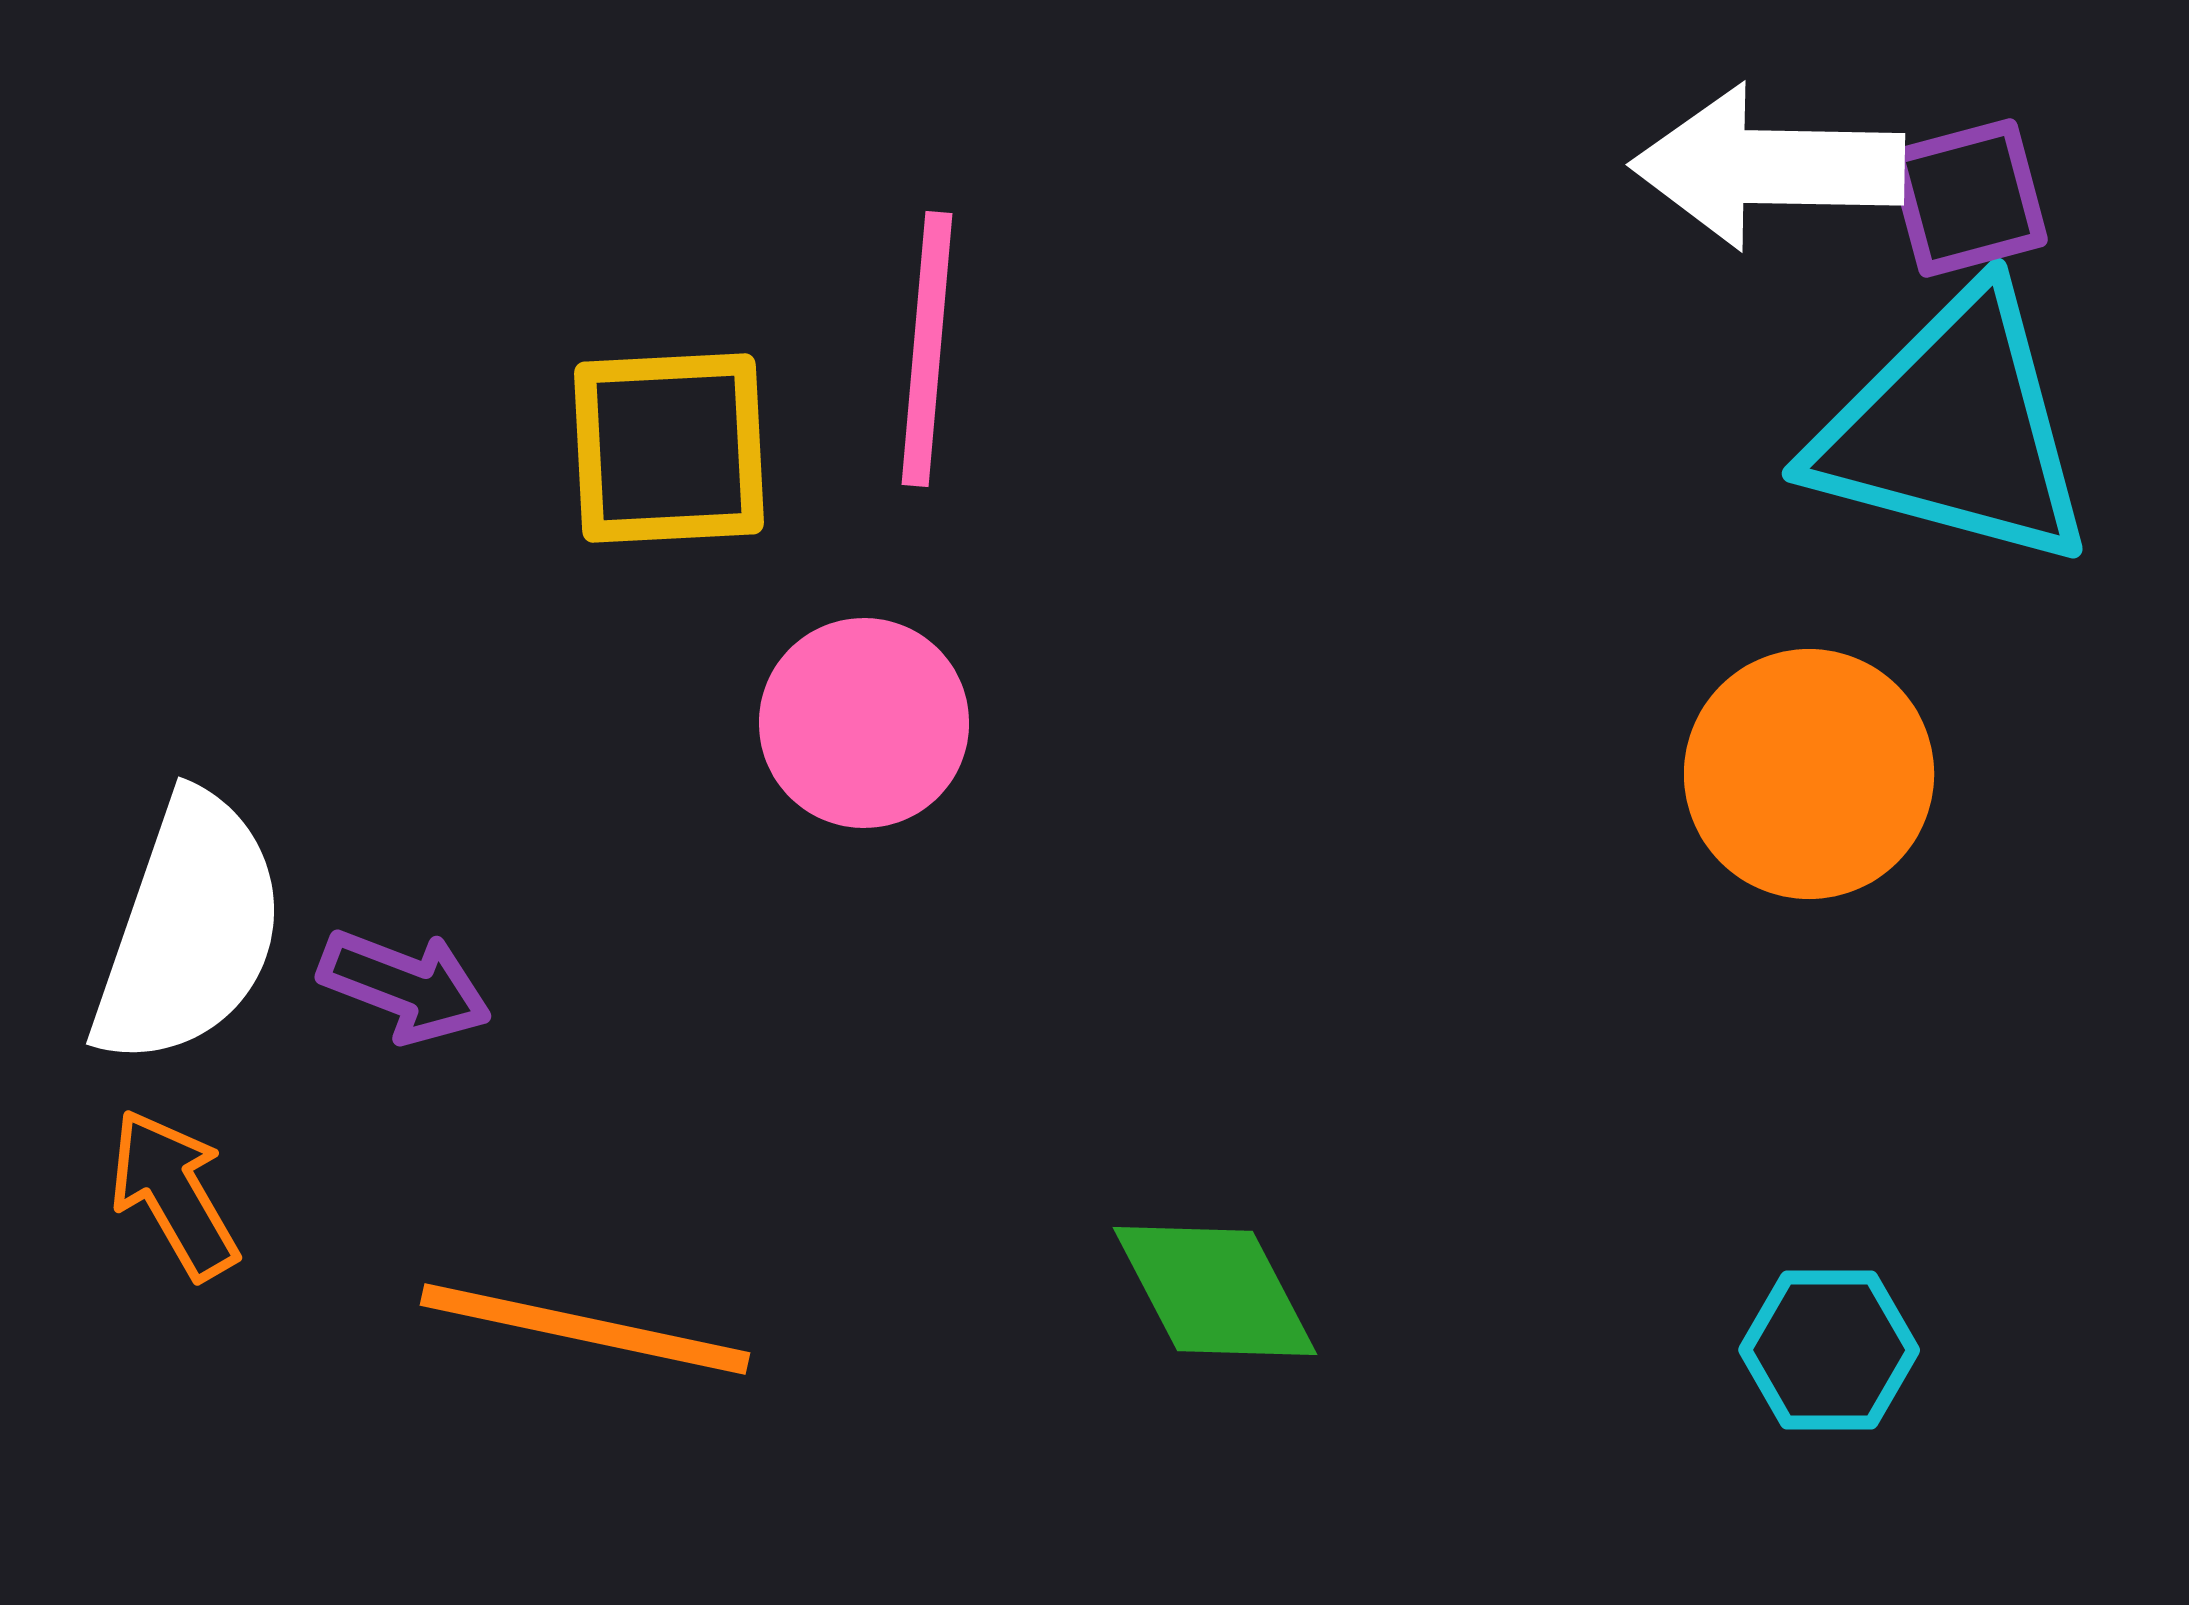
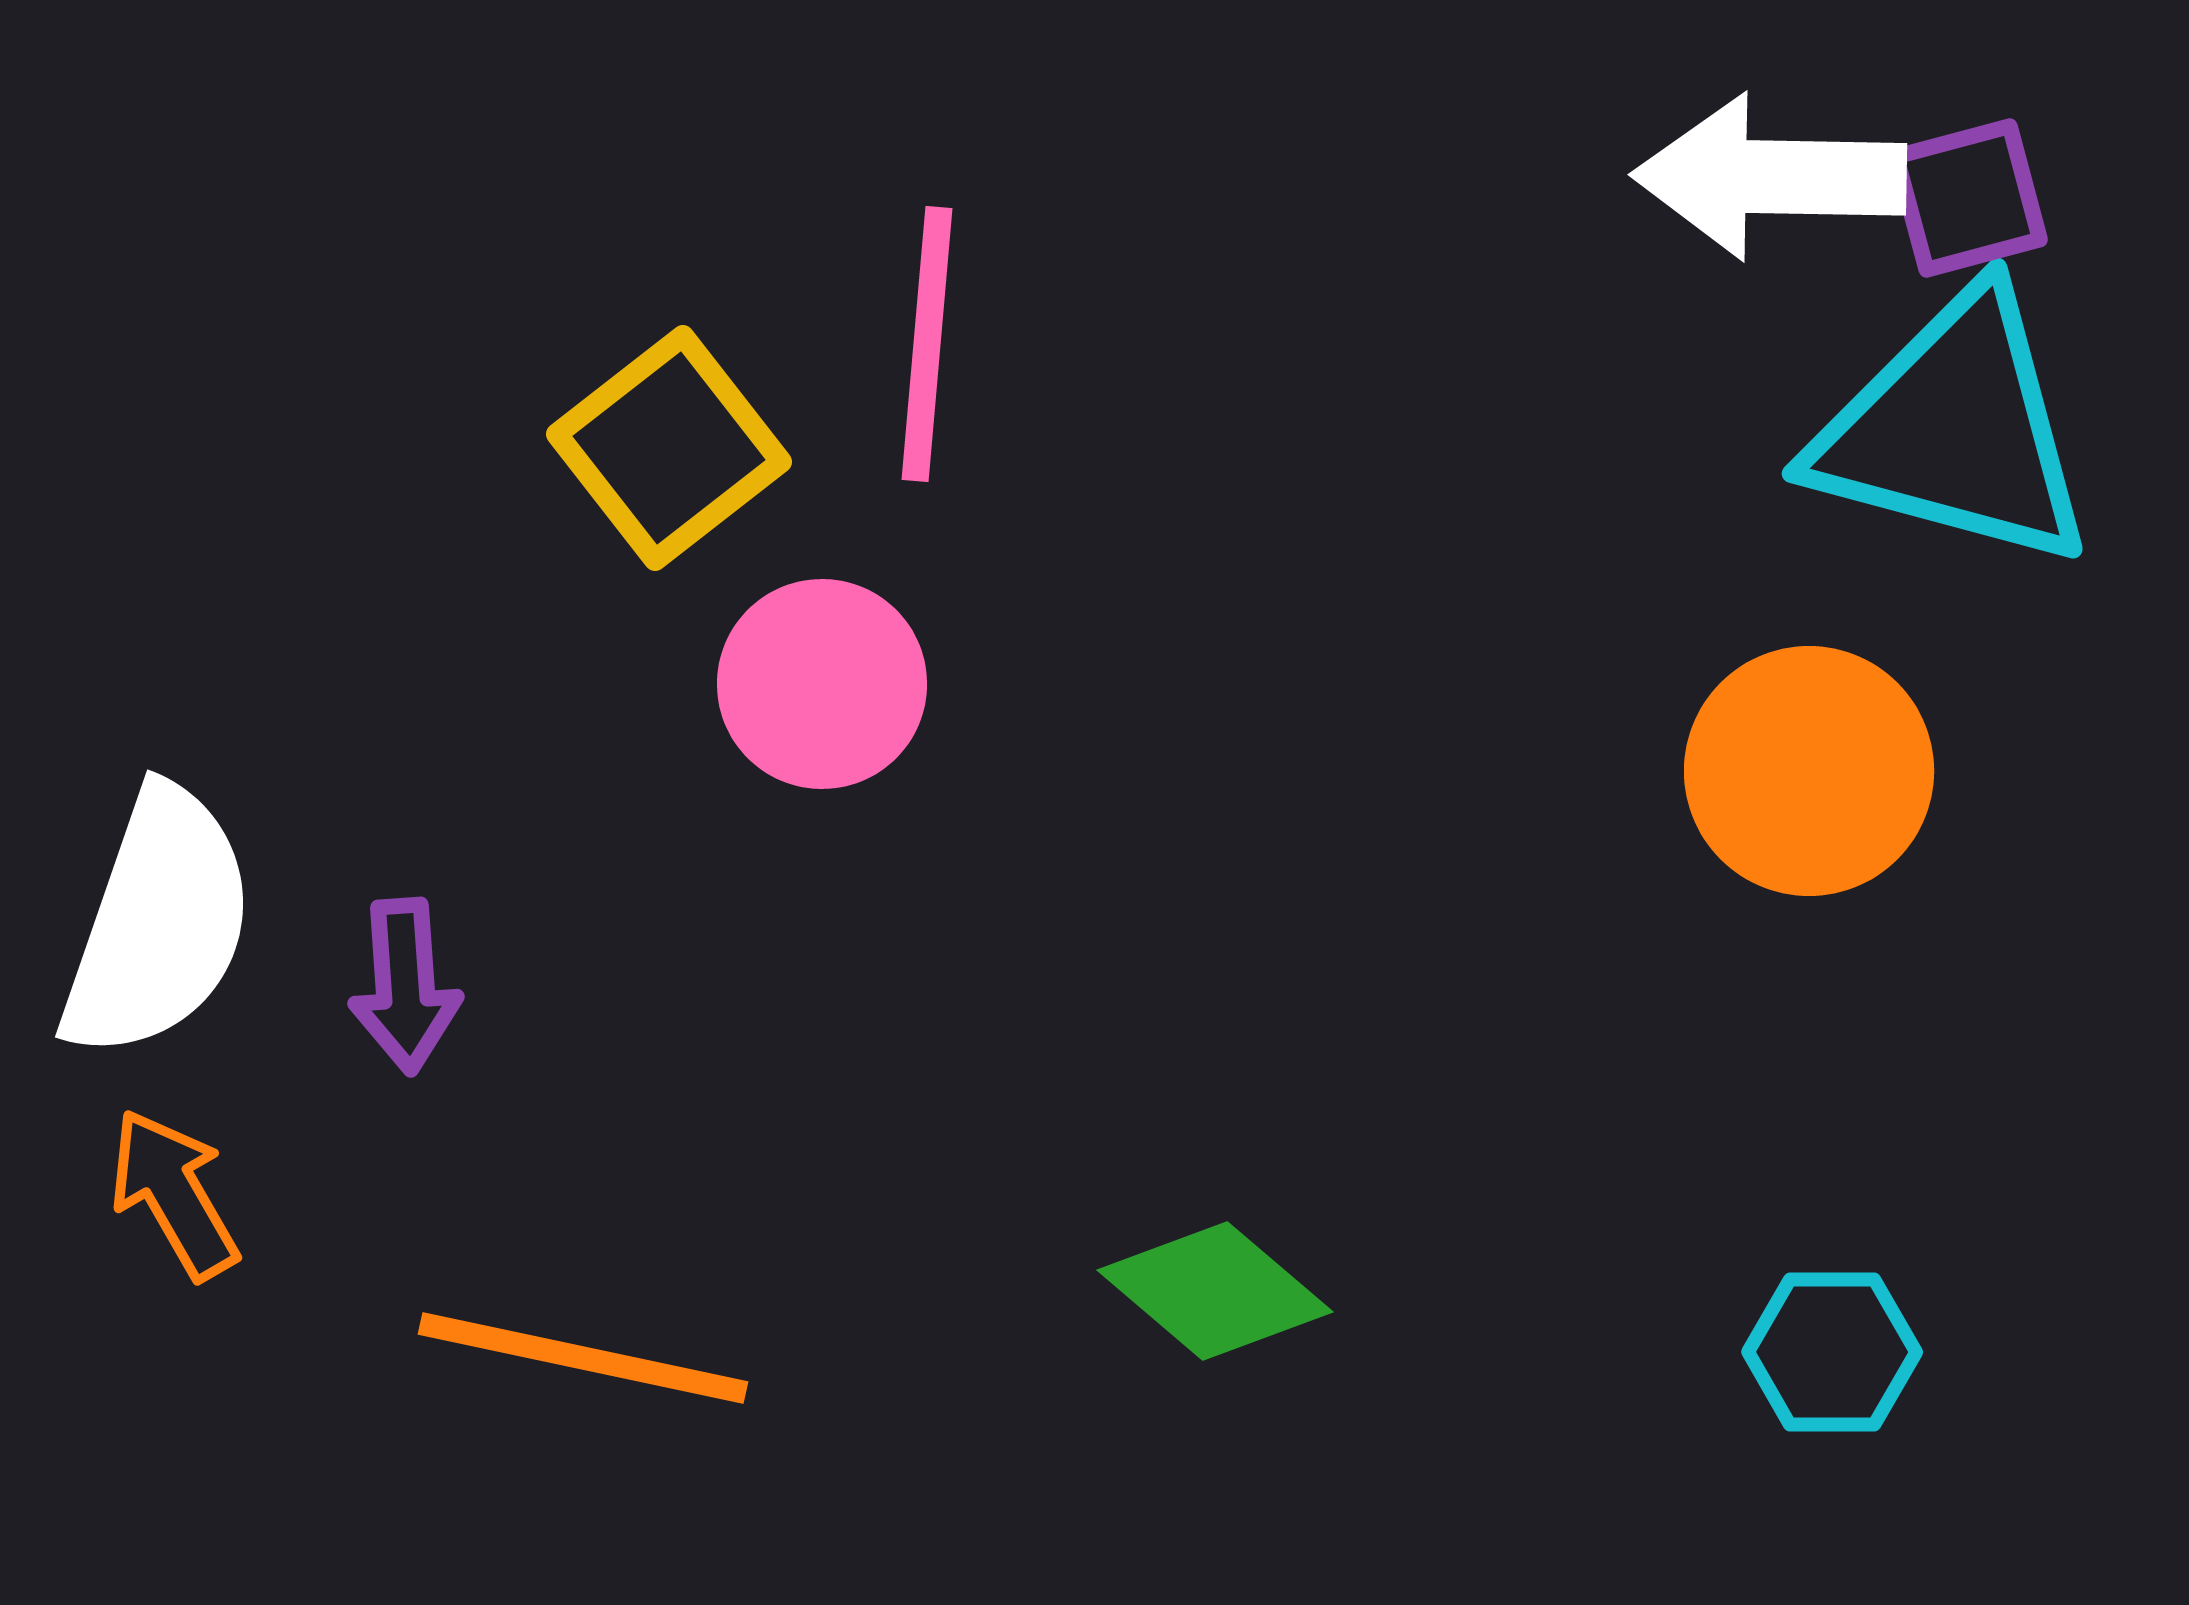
white arrow: moved 2 px right, 10 px down
pink line: moved 5 px up
yellow square: rotated 35 degrees counterclockwise
pink circle: moved 42 px left, 39 px up
orange circle: moved 3 px up
white semicircle: moved 31 px left, 7 px up
purple arrow: rotated 65 degrees clockwise
green diamond: rotated 22 degrees counterclockwise
orange line: moved 2 px left, 29 px down
cyan hexagon: moved 3 px right, 2 px down
